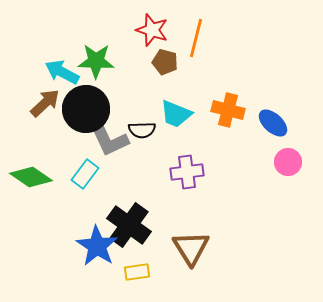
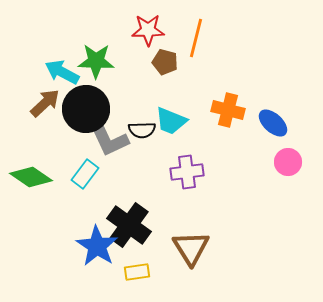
red star: moved 4 px left; rotated 20 degrees counterclockwise
cyan trapezoid: moved 5 px left, 7 px down
